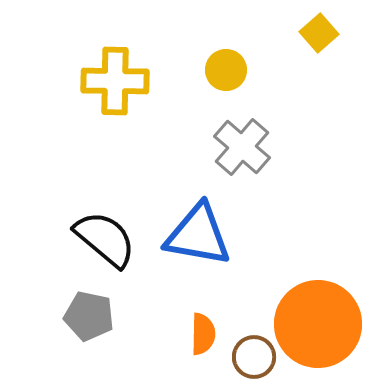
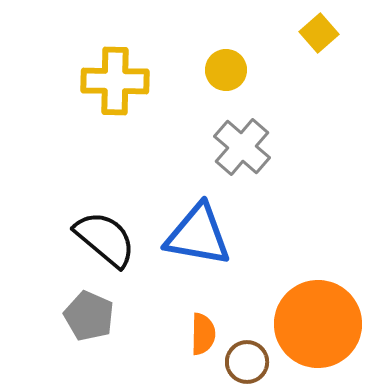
gray pentagon: rotated 12 degrees clockwise
brown circle: moved 7 px left, 5 px down
